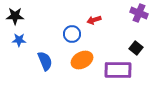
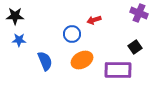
black square: moved 1 px left, 1 px up; rotated 16 degrees clockwise
